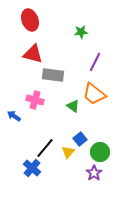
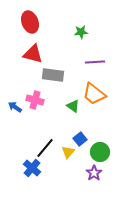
red ellipse: moved 2 px down
purple line: rotated 60 degrees clockwise
blue arrow: moved 1 px right, 9 px up
